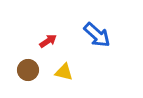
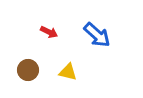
red arrow: moved 1 px right, 9 px up; rotated 60 degrees clockwise
yellow triangle: moved 4 px right
